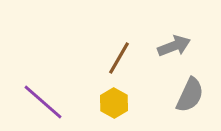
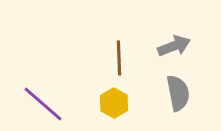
brown line: rotated 32 degrees counterclockwise
gray semicircle: moved 12 px left, 2 px up; rotated 36 degrees counterclockwise
purple line: moved 2 px down
